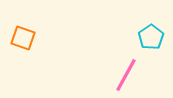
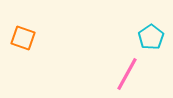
pink line: moved 1 px right, 1 px up
